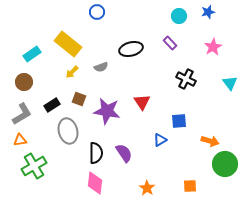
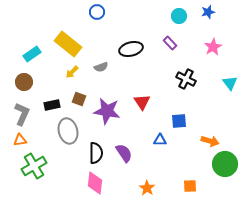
black rectangle: rotated 21 degrees clockwise
gray L-shape: rotated 35 degrees counterclockwise
blue triangle: rotated 32 degrees clockwise
